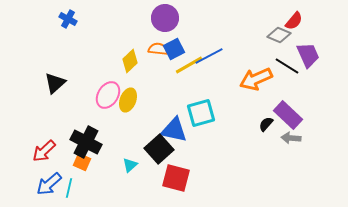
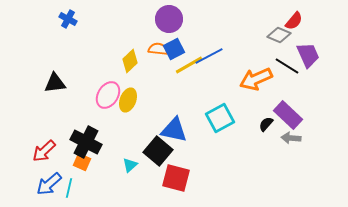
purple circle: moved 4 px right, 1 px down
black triangle: rotated 35 degrees clockwise
cyan square: moved 19 px right, 5 px down; rotated 12 degrees counterclockwise
black square: moved 1 px left, 2 px down; rotated 8 degrees counterclockwise
